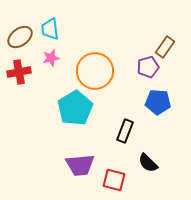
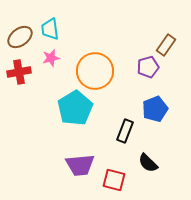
brown rectangle: moved 1 px right, 2 px up
blue pentagon: moved 3 px left, 7 px down; rotated 25 degrees counterclockwise
